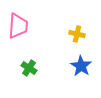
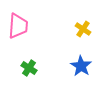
yellow cross: moved 6 px right, 5 px up; rotated 21 degrees clockwise
